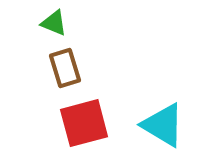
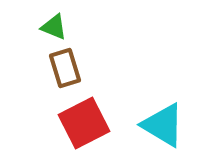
green triangle: moved 4 px down
red square: rotated 12 degrees counterclockwise
